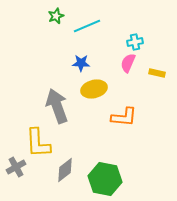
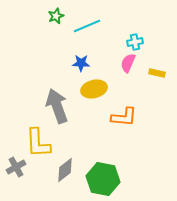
green hexagon: moved 2 px left
